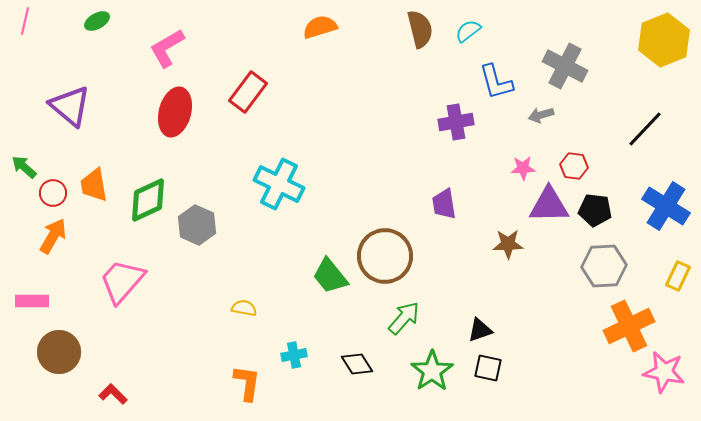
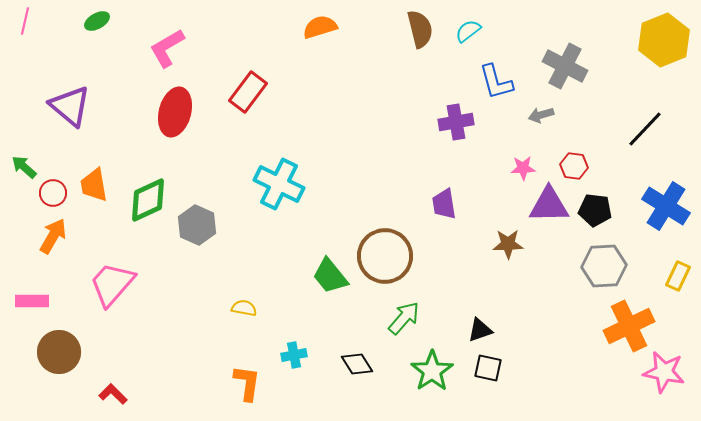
pink trapezoid at (122, 281): moved 10 px left, 3 px down
